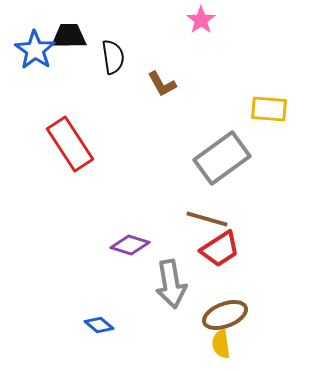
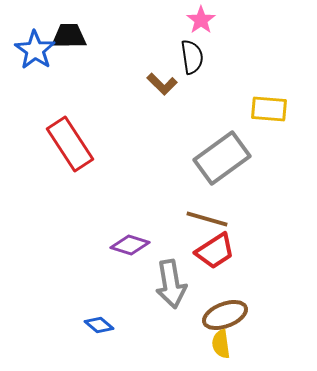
black semicircle: moved 79 px right
brown L-shape: rotated 16 degrees counterclockwise
red trapezoid: moved 5 px left, 2 px down
